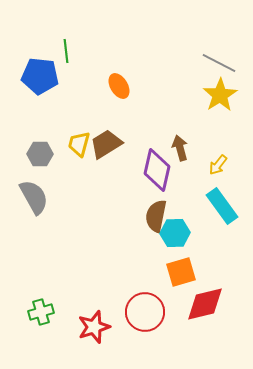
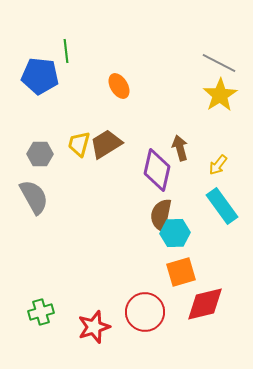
brown semicircle: moved 5 px right, 1 px up
